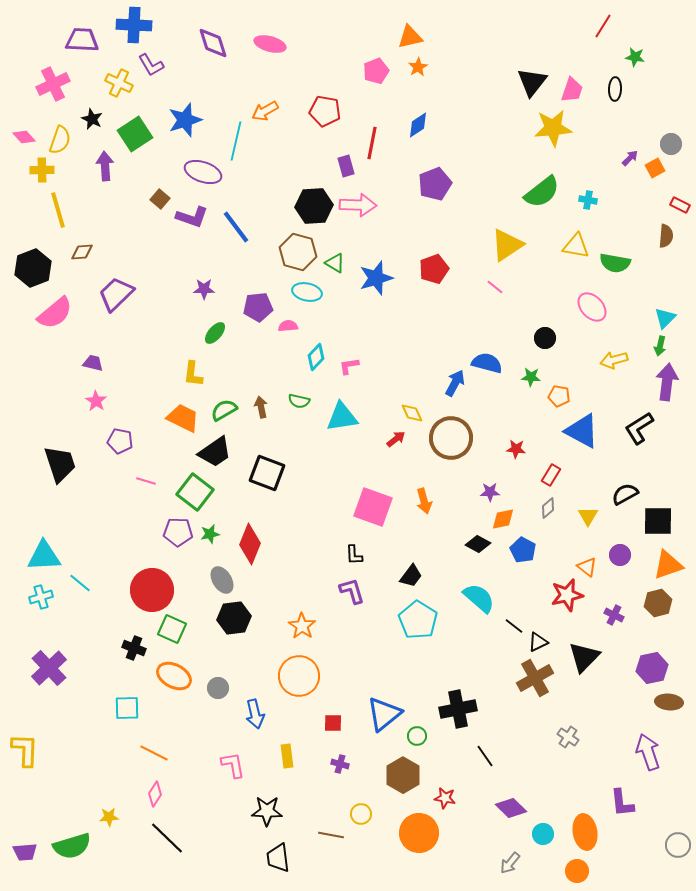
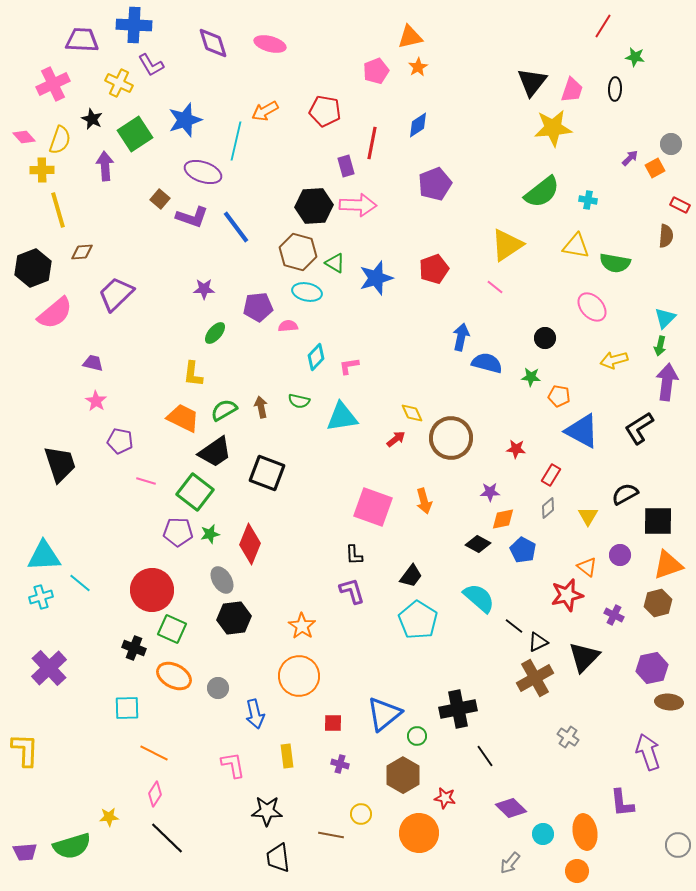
blue arrow at (455, 383): moved 6 px right, 46 px up; rotated 16 degrees counterclockwise
